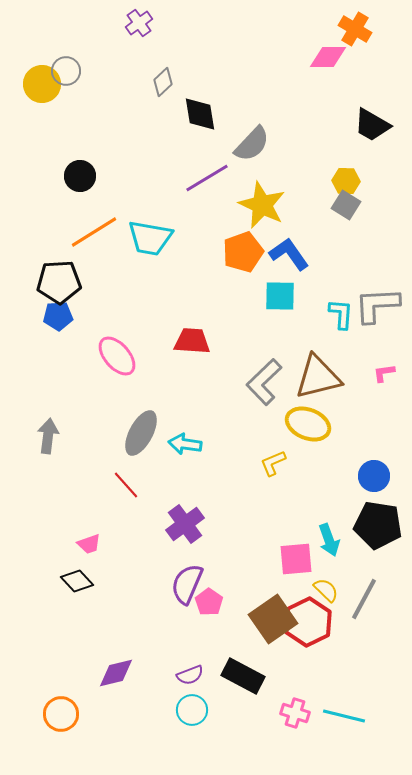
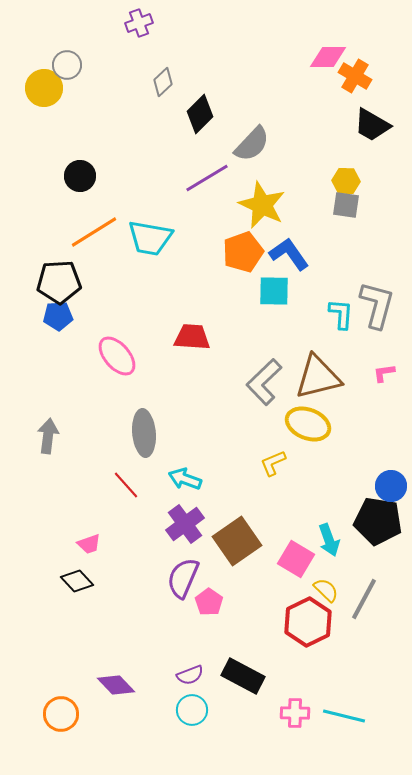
purple cross at (139, 23): rotated 16 degrees clockwise
orange cross at (355, 29): moved 47 px down
gray circle at (66, 71): moved 1 px right, 6 px up
yellow circle at (42, 84): moved 2 px right, 4 px down
black diamond at (200, 114): rotated 54 degrees clockwise
gray square at (346, 205): rotated 24 degrees counterclockwise
cyan square at (280, 296): moved 6 px left, 5 px up
gray L-shape at (377, 305): rotated 108 degrees clockwise
red trapezoid at (192, 341): moved 4 px up
gray ellipse at (141, 433): moved 3 px right; rotated 33 degrees counterclockwise
cyan arrow at (185, 444): moved 35 px down; rotated 12 degrees clockwise
blue circle at (374, 476): moved 17 px right, 10 px down
black pentagon at (378, 525): moved 4 px up
pink square at (296, 559): rotated 36 degrees clockwise
purple semicircle at (187, 584): moved 4 px left, 6 px up
brown square at (273, 619): moved 36 px left, 78 px up
purple diamond at (116, 673): moved 12 px down; rotated 60 degrees clockwise
pink cross at (295, 713): rotated 16 degrees counterclockwise
